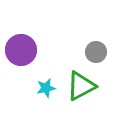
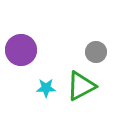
cyan star: rotated 12 degrees clockwise
